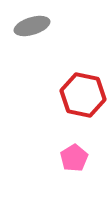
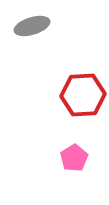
red hexagon: rotated 15 degrees counterclockwise
